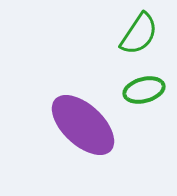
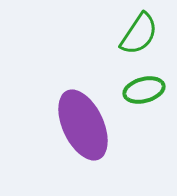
purple ellipse: rotated 22 degrees clockwise
